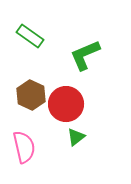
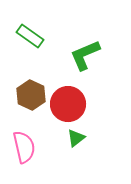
red circle: moved 2 px right
green triangle: moved 1 px down
